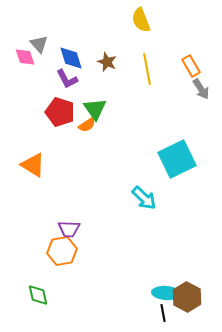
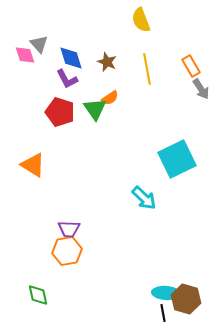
pink diamond: moved 2 px up
orange semicircle: moved 23 px right, 27 px up
orange hexagon: moved 5 px right
brown hexagon: moved 1 px left, 2 px down; rotated 12 degrees counterclockwise
